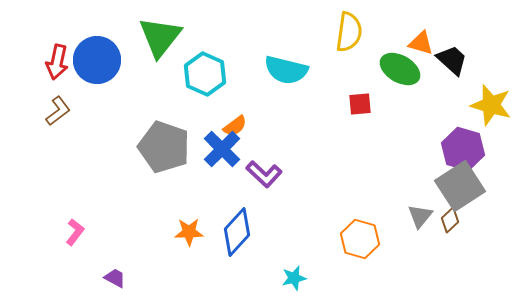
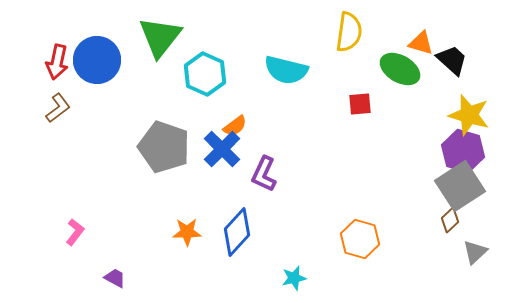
yellow star: moved 22 px left, 10 px down
brown L-shape: moved 3 px up
purple hexagon: moved 2 px down
purple L-shape: rotated 72 degrees clockwise
gray triangle: moved 55 px right, 36 px down; rotated 8 degrees clockwise
orange star: moved 2 px left
